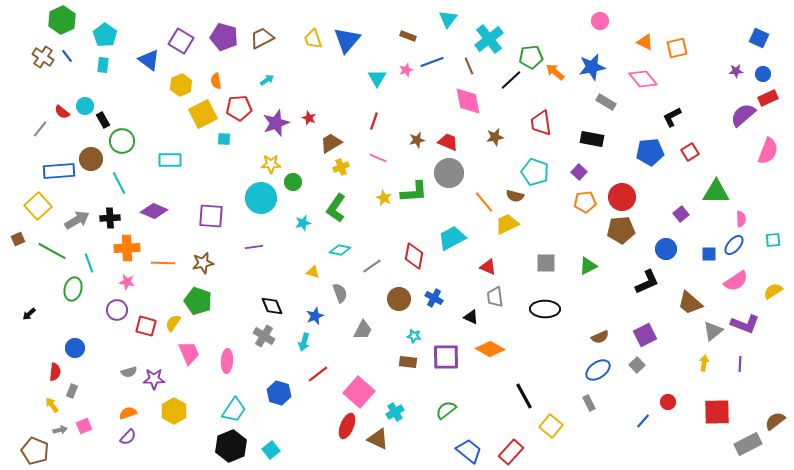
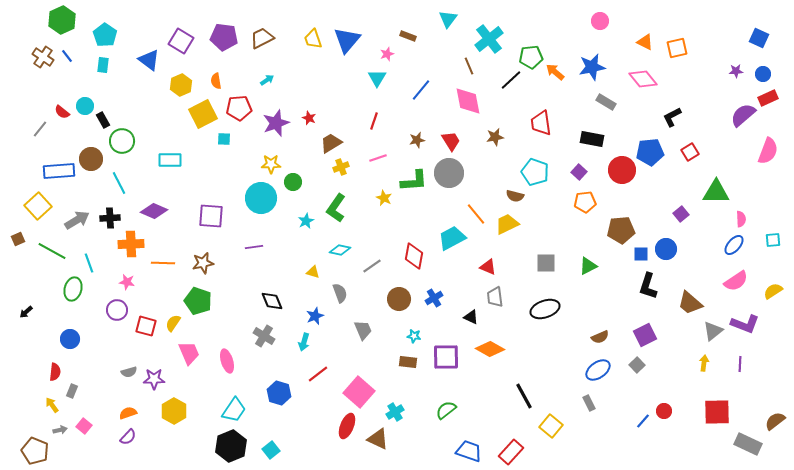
purple pentagon at (224, 37): rotated 8 degrees counterclockwise
blue line at (432, 62): moved 11 px left, 28 px down; rotated 30 degrees counterclockwise
pink star at (406, 70): moved 19 px left, 16 px up
red trapezoid at (448, 142): moved 3 px right, 1 px up; rotated 35 degrees clockwise
pink line at (378, 158): rotated 42 degrees counterclockwise
green L-shape at (414, 192): moved 11 px up
red circle at (622, 197): moved 27 px up
orange line at (484, 202): moved 8 px left, 12 px down
cyan star at (303, 223): moved 3 px right, 2 px up; rotated 14 degrees counterclockwise
orange cross at (127, 248): moved 4 px right, 4 px up
blue square at (709, 254): moved 68 px left
black L-shape at (647, 282): moved 1 px right, 4 px down; rotated 132 degrees clockwise
blue cross at (434, 298): rotated 30 degrees clockwise
black diamond at (272, 306): moved 5 px up
black ellipse at (545, 309): rotated 20 degrees counterclockwise
black arrow at (29, 314): moved 3 px left, 2 px up
gray trapezoid at (363, 330): rotated 50 degrees counterclockwise
blue circle at (75, 348): moved 5 px left, 9 px up
pink ellipse at (227, 361): rotated 20 degrees counterclockwise
red circle at (668, 402): moved 4 px left, 9 px down
pink square at (84, 426): rotated 28 degrees counterclockwise
gray rectangle at (748, 444): rotated 52 degrees clockwise
blue trapezoid at (469, 451): rotated 20 degrees counterclockwise
